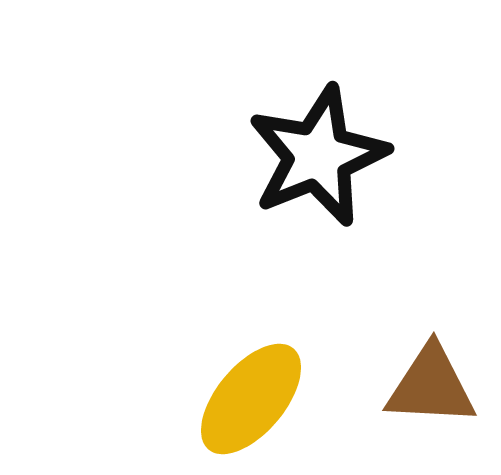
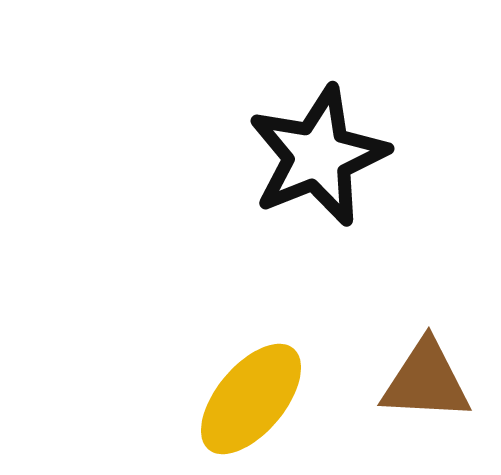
brown triangle: moved 5 px left, 5 px up
